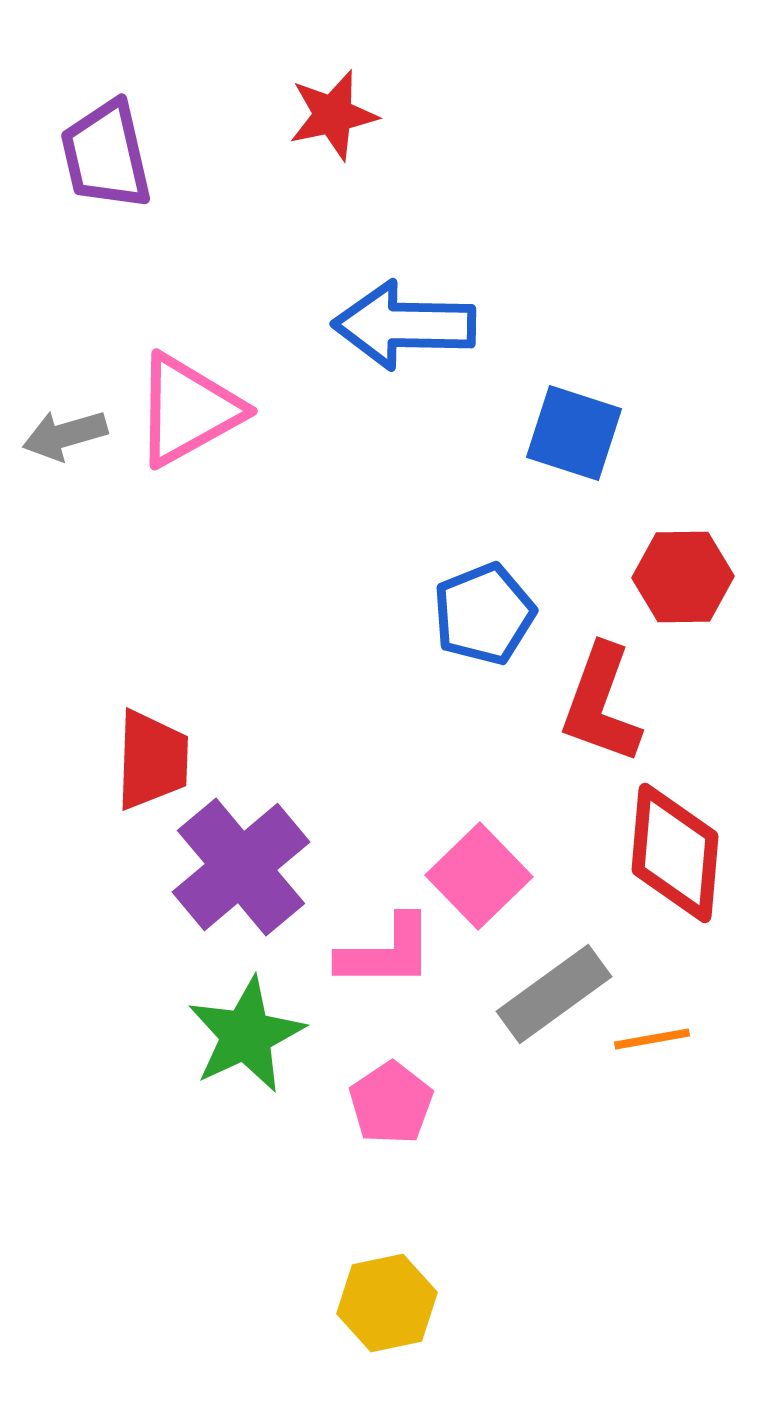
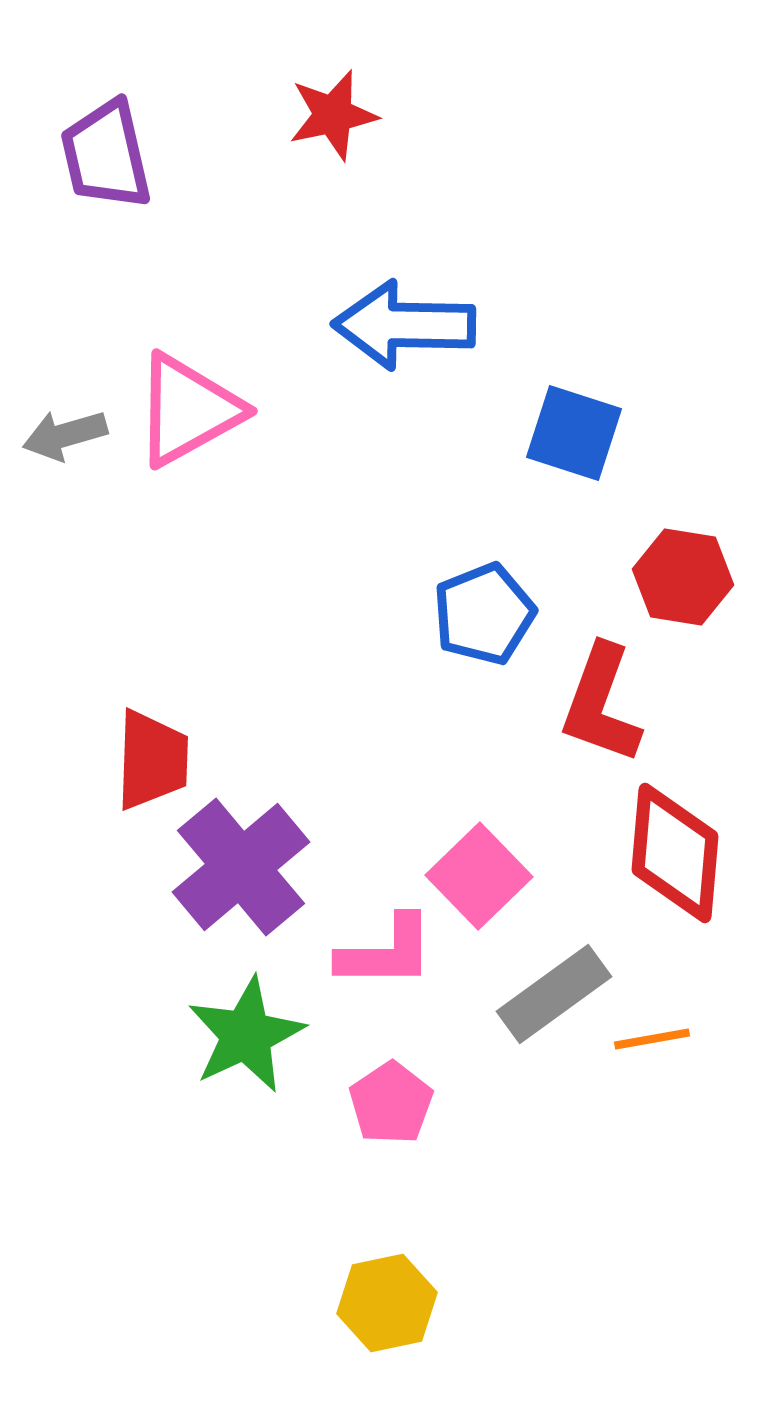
red hexagon: rotated 10 degrees clockwise
